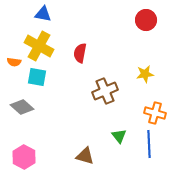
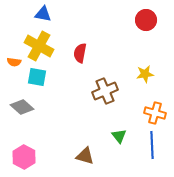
blue line: moved 3 px right, 1 px down
